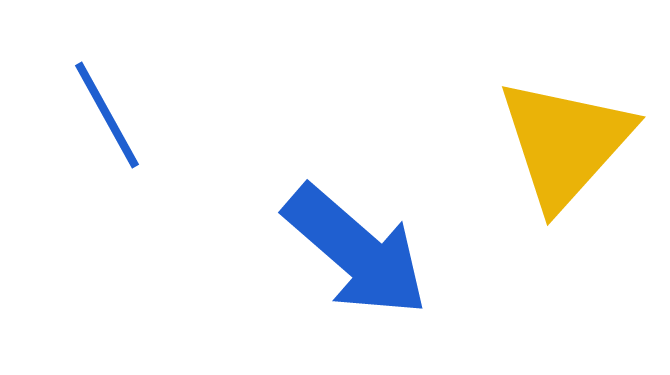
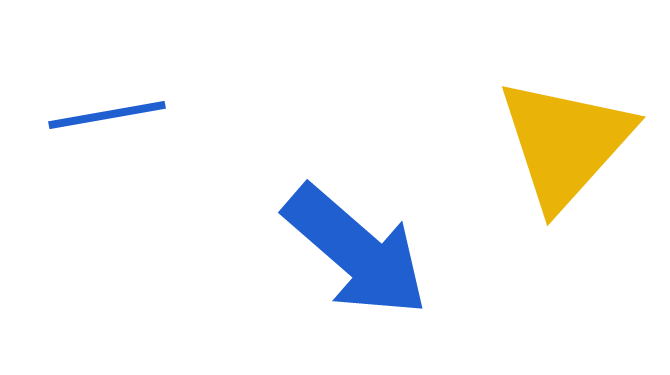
blue line: rotated 71 degrees counterclockwise
